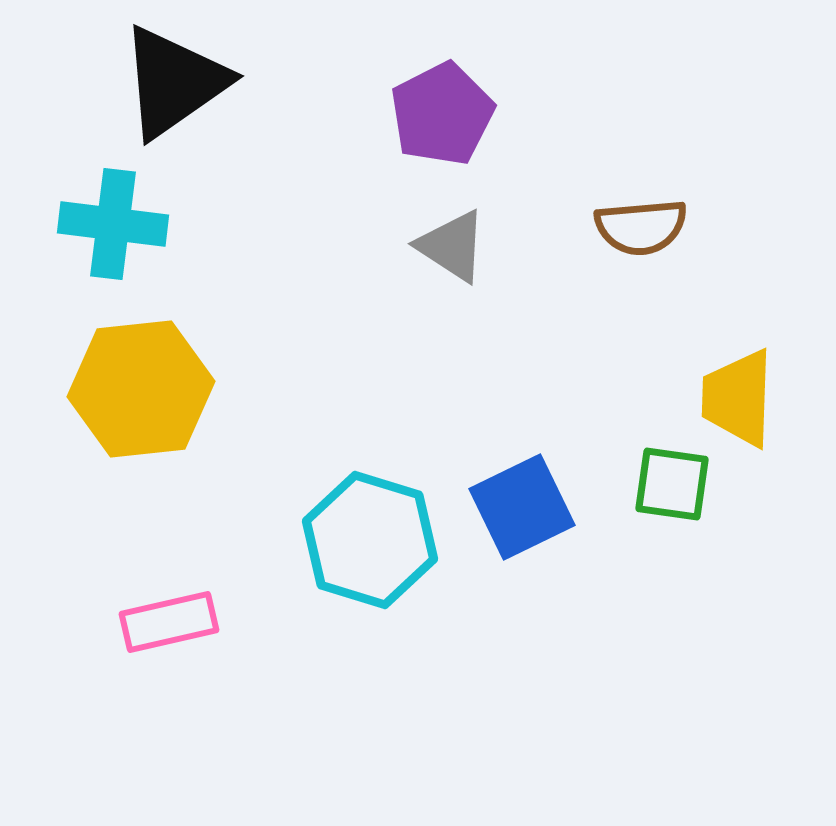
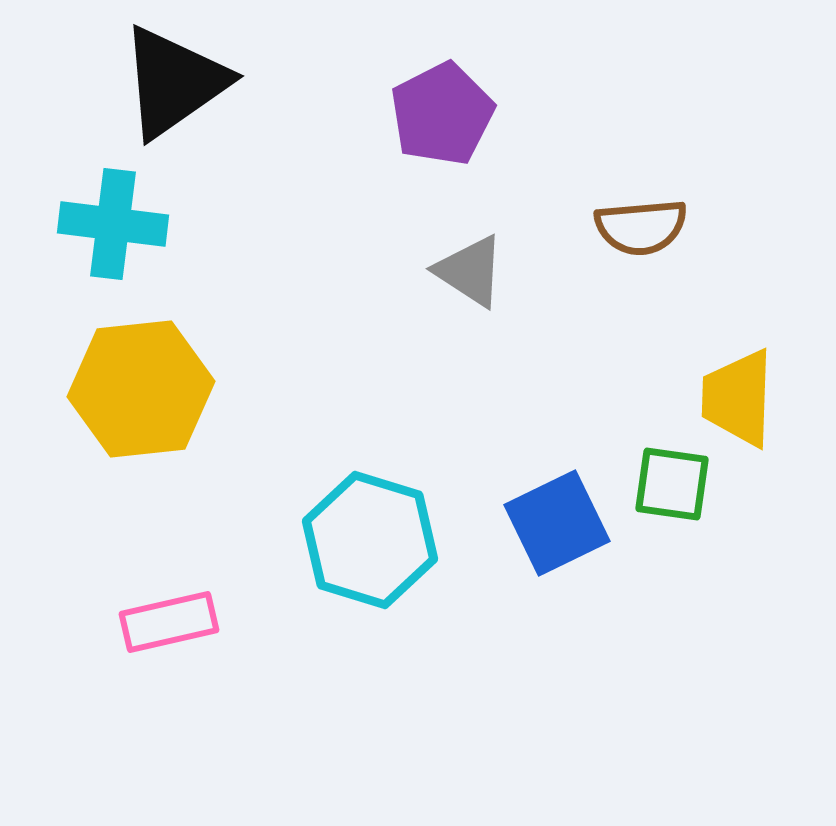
gray triangle: moved 18 px right, 25 px down
blue square: moved 35 px right, 16 px down
